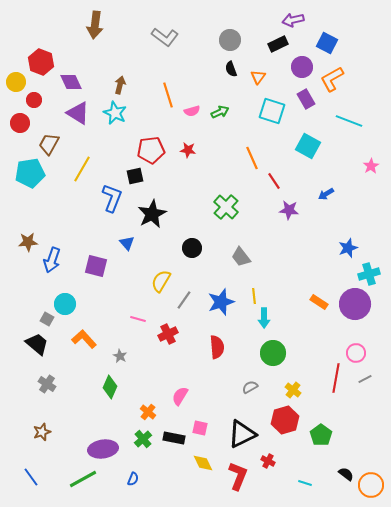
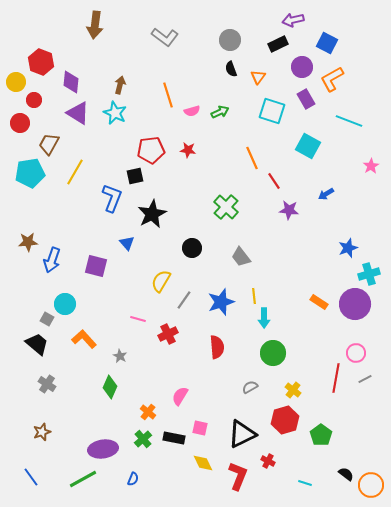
purple diamond at (71, 82): rotated 30 degrees clockwise
yellow line at (82, 169): moved 7 px left, 3 px down
